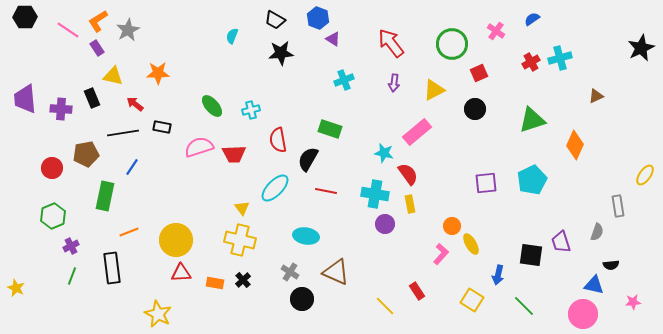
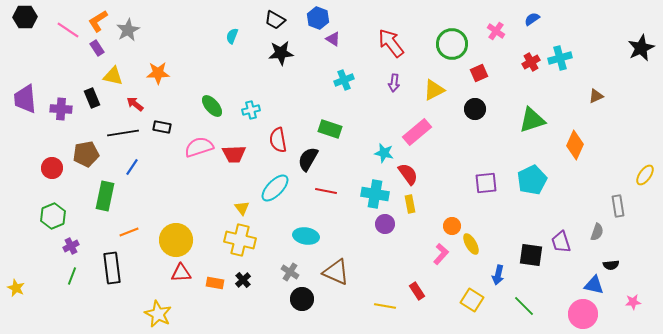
yellow line at (385, 306): rotated 35 degrees counterclockwise
